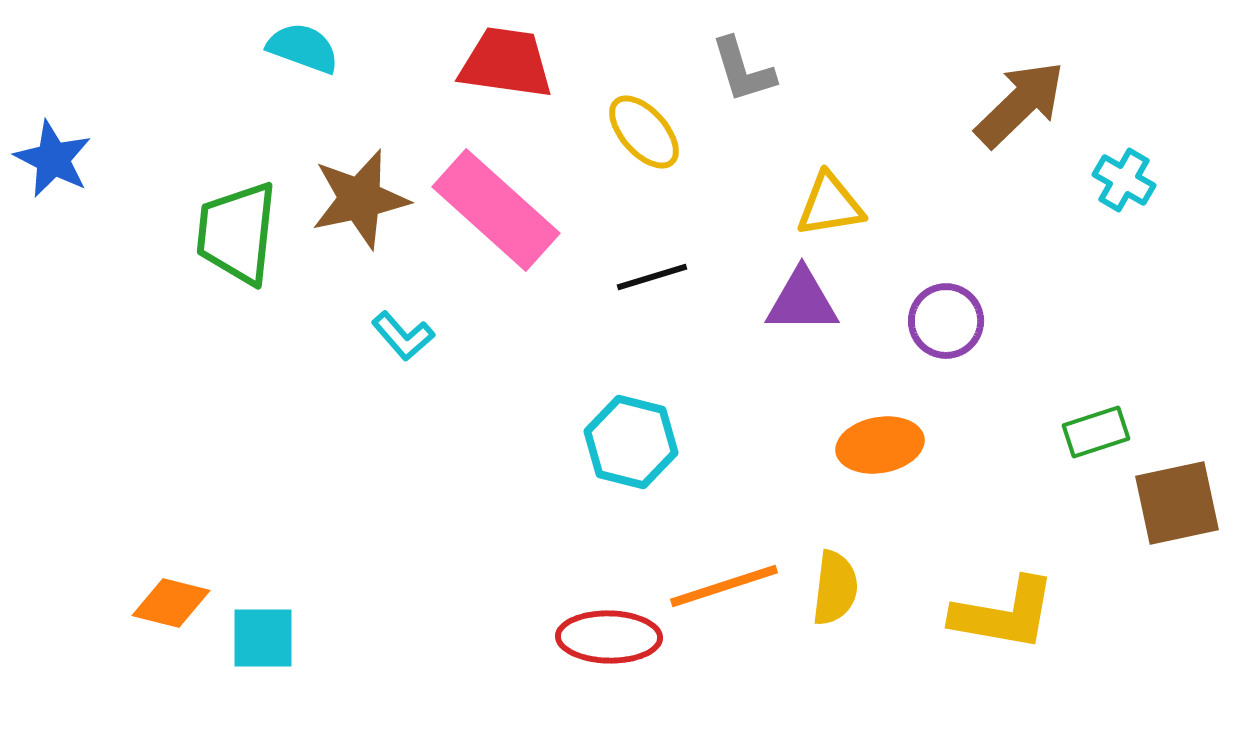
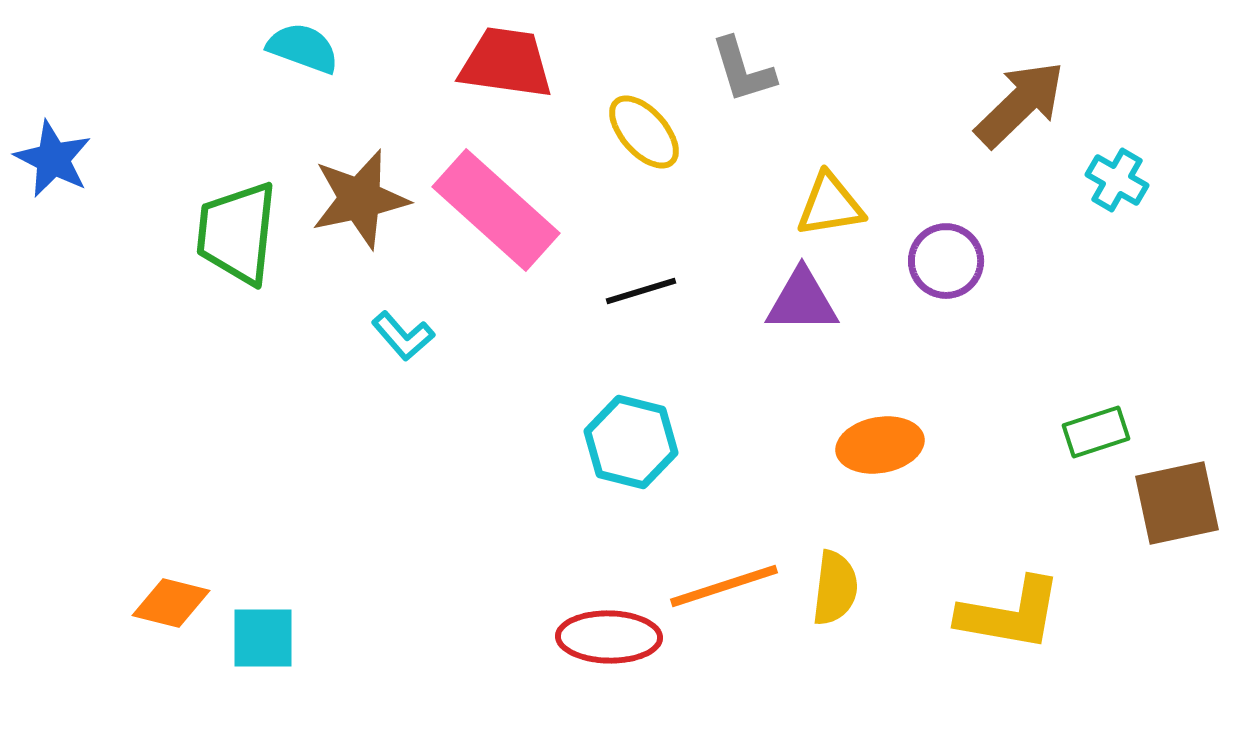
cyan cross: moved 7 px left
black line: moved 11 px left, 14 px down
purple circle: moved 60 px up
yellow L-shape: moved 6 px right
